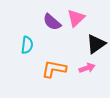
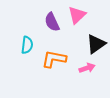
pink triangle: moved 1 px right, 3 px up
purple semicircle: rotated 24 degrees clockwise
orange L-shape: moved 10 px up
